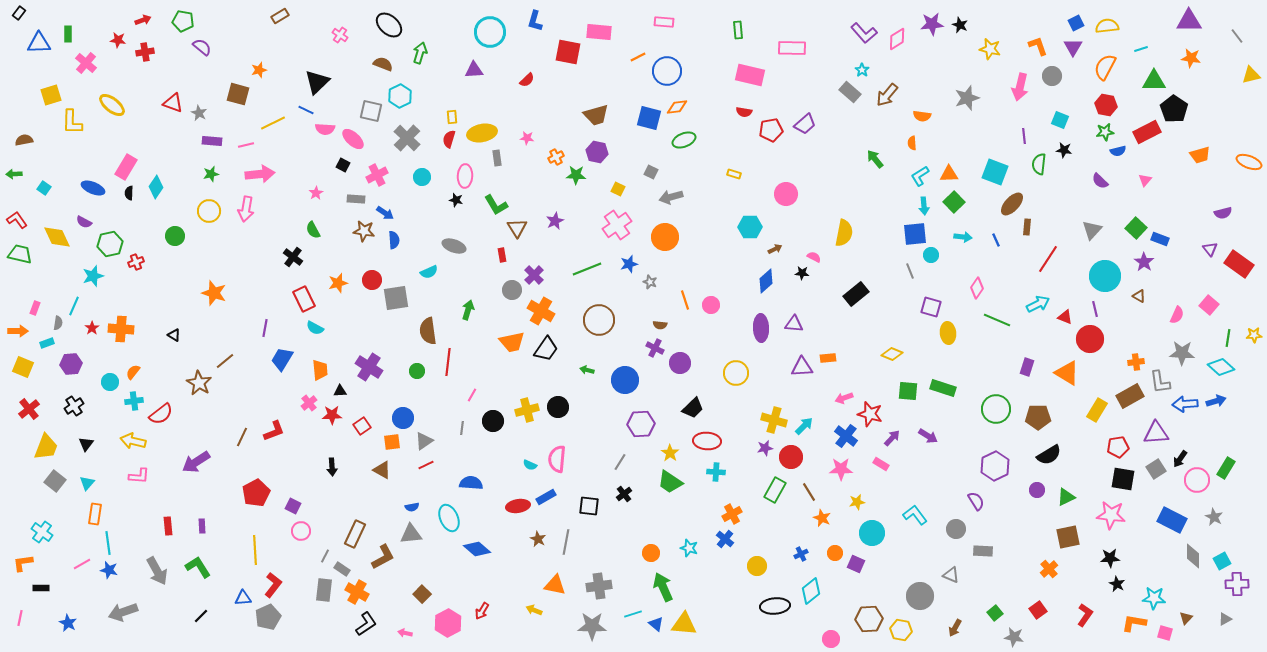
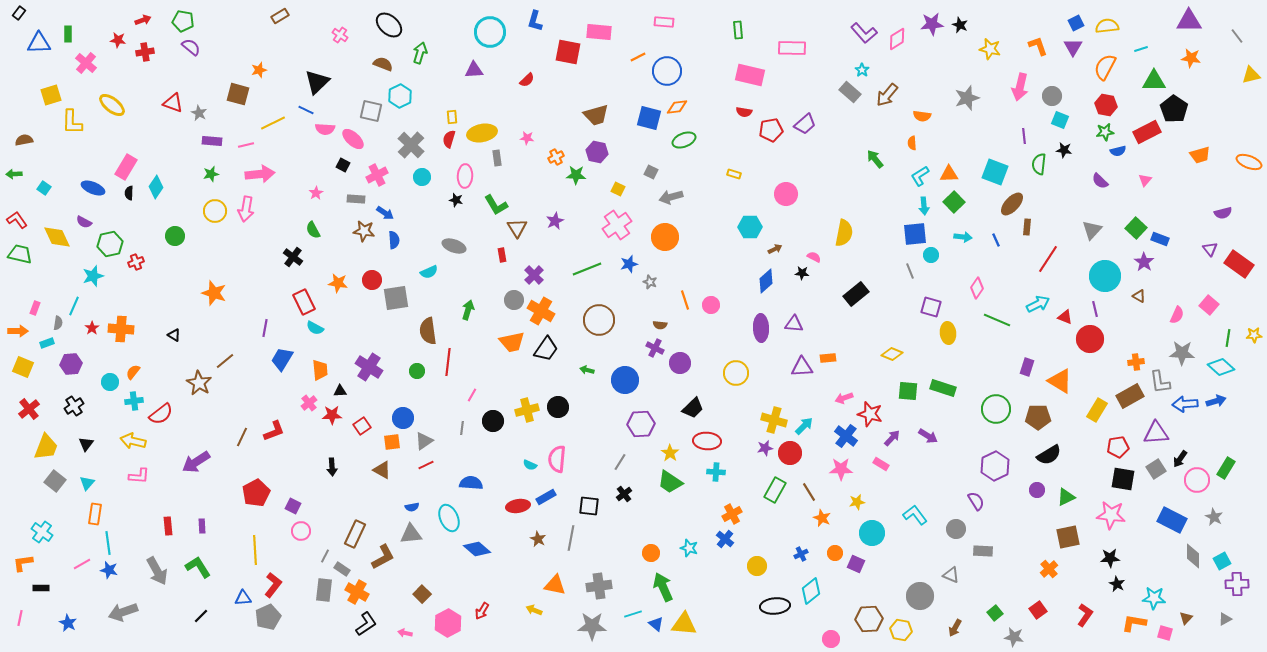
purple semicircle at (202, 47): moved 11 px left
gray circle at (1052, 76): moved 20 px down
gray cross at (407, 138): moved 4 px right, 7 px down
yellow circle at (209, 211): moved 6 px right
orange star at (338, 283): rotated 24 degrees clockwise
gray circle at (512, 290): moved 2 px right, 10 px down
red rectangle at (304, 299): moved 3 px down
orange triangle at (1067, 373): moved 7 px left, 8 px down
red circle at (791, 457): moved 1 px left, 4 px up
gray line at (566, 542): moved 5 px right, 4 px up
